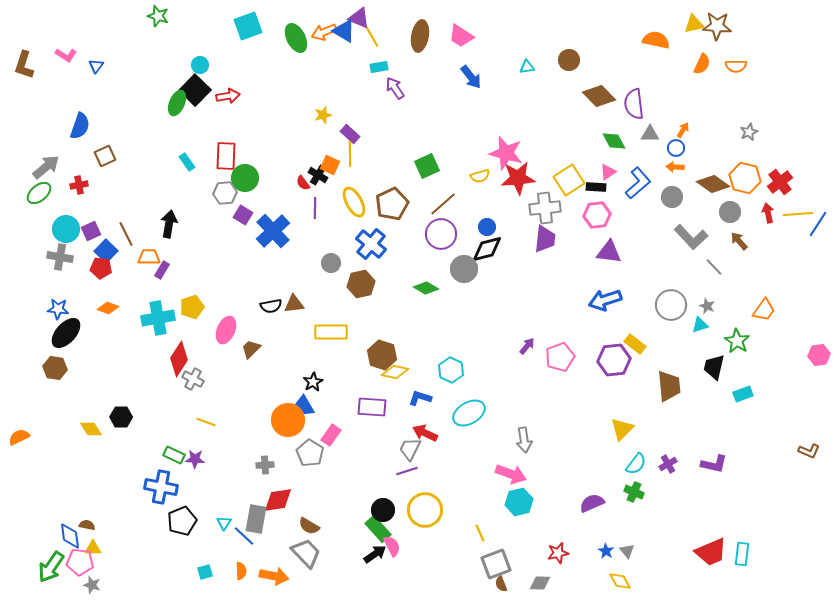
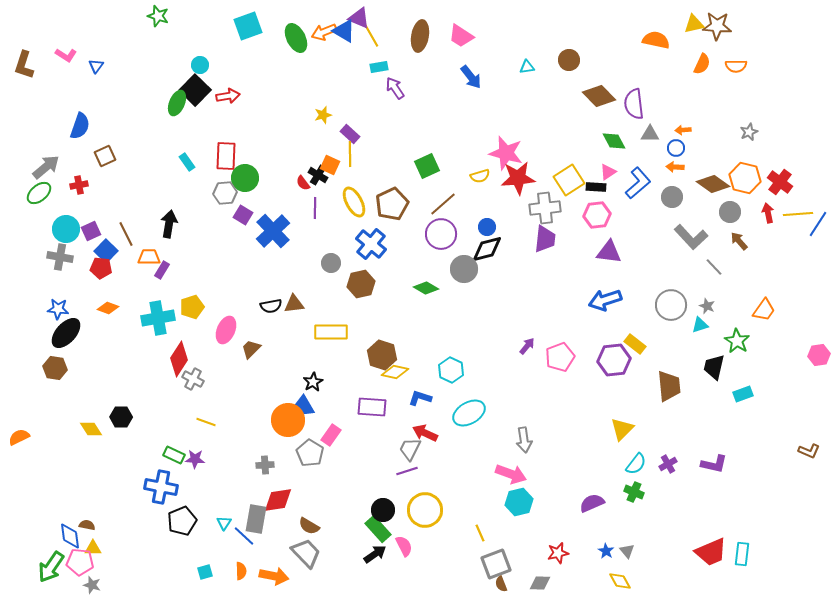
orange arrow at (683, 130): rotated 126 degrees counterclockwise
red cross at (780, 182): rotated 15 degrees counterclockwise
pink semicircle at (392, 546): moved 12 px right
